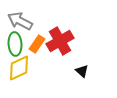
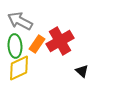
green ellipse: moved 2 px down
